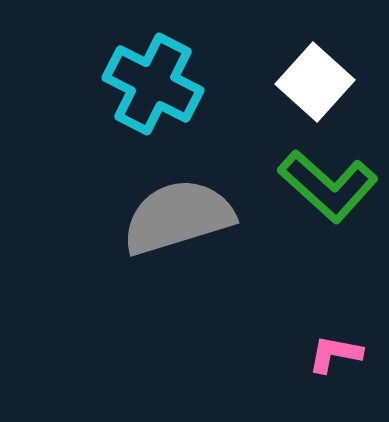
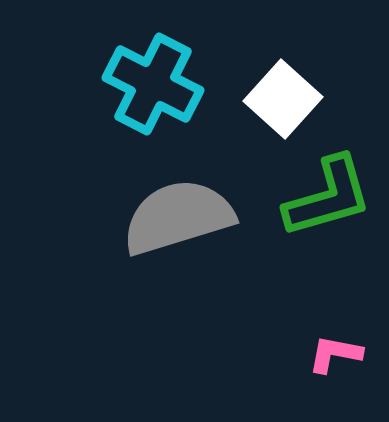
white square: moved 32 px left, 17 px down
green L-shape: moved 11 px down; rotated 58 degrees counterclockwise
